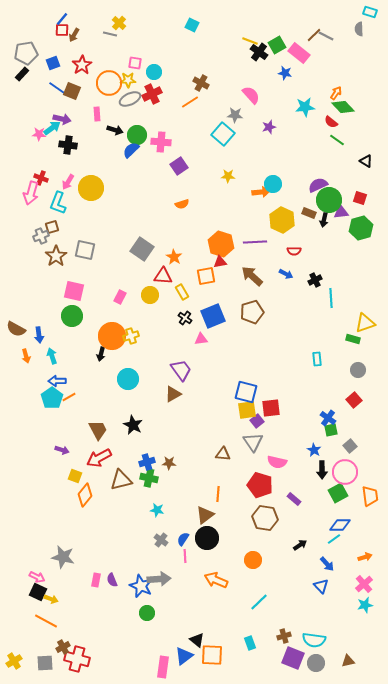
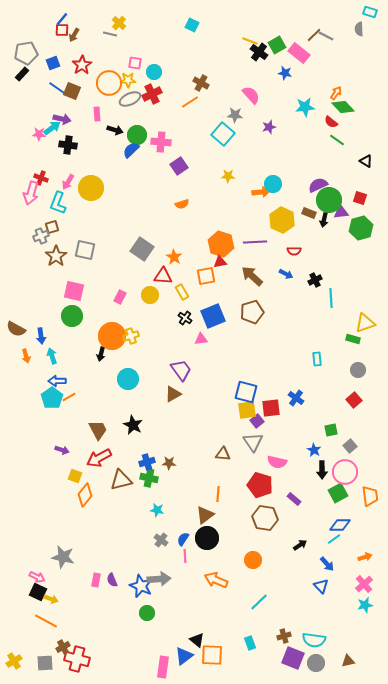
blue arrow at (39, 335): moved 2 px right, 1 px down
blue cross at (328, 418): moved 32 px left, 20 px up
